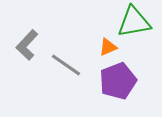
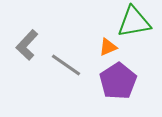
purple pentagon: rotated 12 degrees counterclockwise
